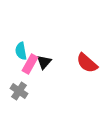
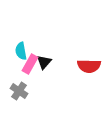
red semicircle: moved 2 px right, 3 px down; rotated 40 degrees counterclockwise
